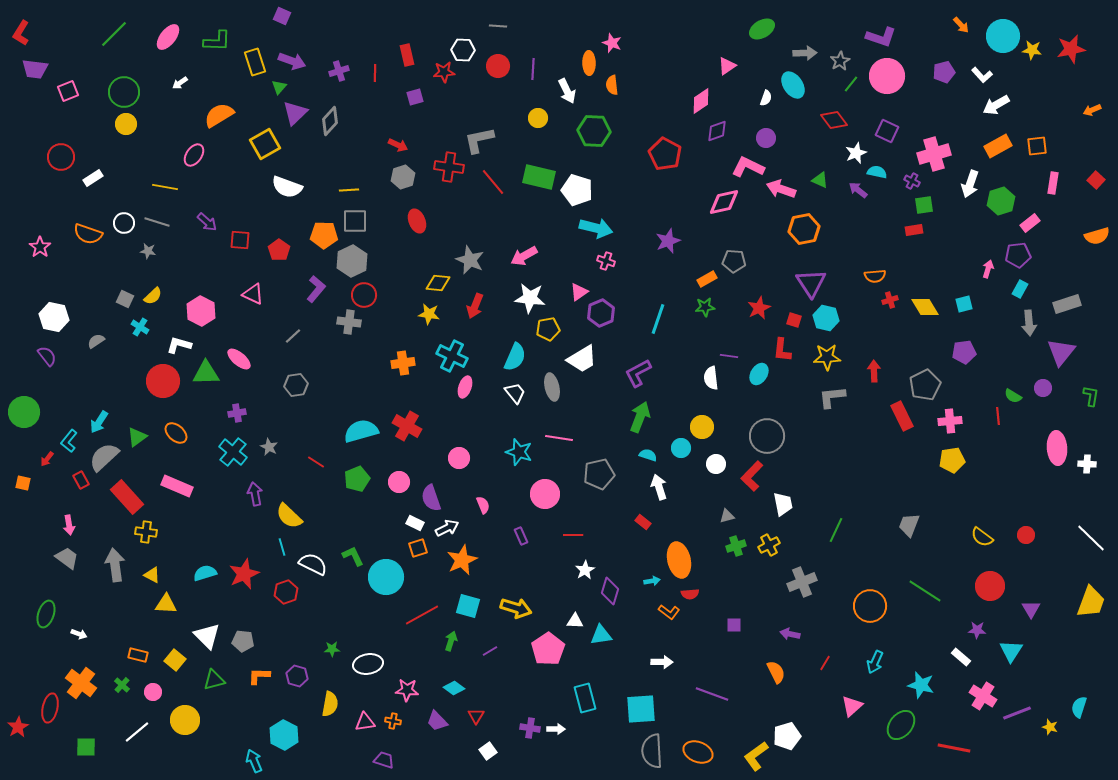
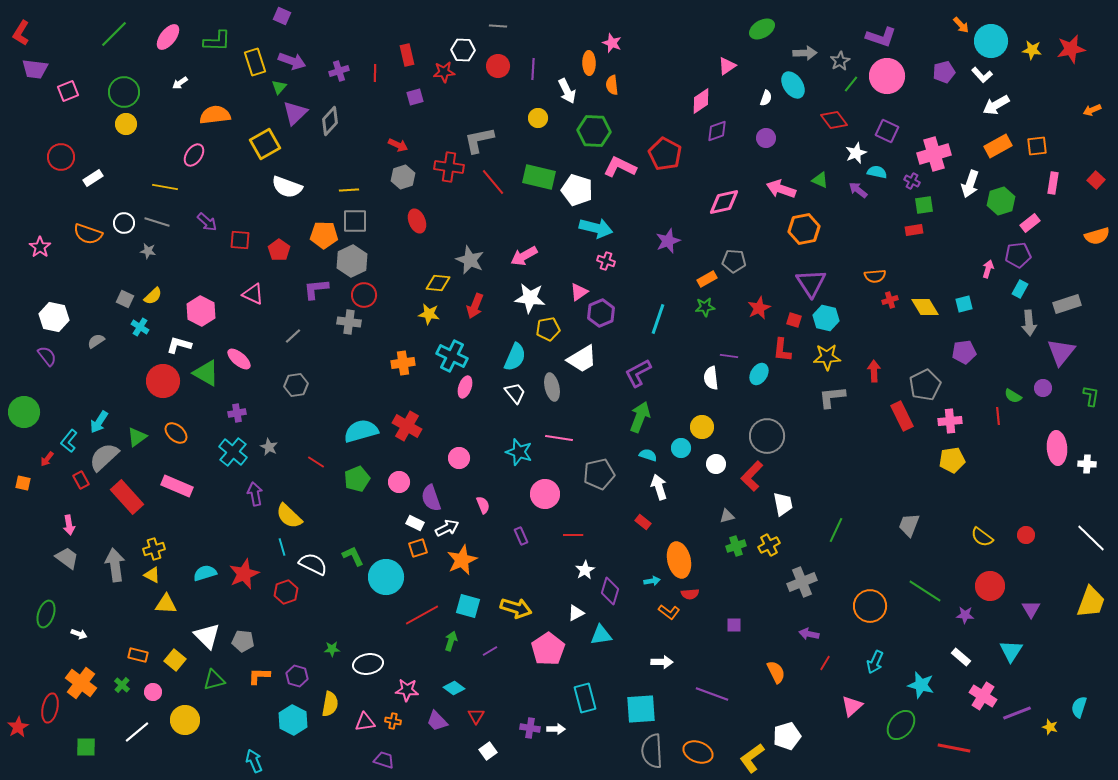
cyan circle at (1003, 36): moved 12 px left, 5 px down
orange semicircle at (219, 115): moved 4 px left; rotated 24 degrees clockwise
pink L-shape at (748, 167): moved 128 px left
purple L-shape at (316, 289): rotated 136 degrees counterclockwise
green triangle at (206, 373): rotated 32 degrees clockwise
yellow cross at (146, 532): moved 8 px right, 17 px down; rotated 25 degrees counterclockwise
white triangle at (575, 621): moved 1 px right, 8 px up; rotated 30 degrees counterclockwise
purple star at (977, 630): moved 12 px left, 15 px up
purple arrow at (790, 634): moved 19 px right
cyan hexagon at (284, 735): moved 9 px right, 15 px up
yellow L-shape at (756, 756): moved 4 px left, 2 px down
